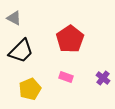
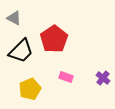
red pentagon: moved 16 px left
